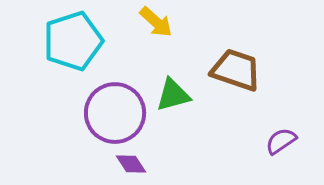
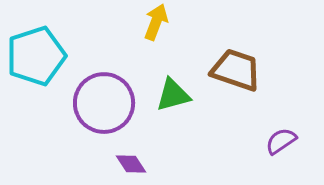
yellow arrow: rotated 111 degrees counterclockwise
cyan pentagon: moved 37 px left, 15 px down
purple circle: moved 11 px left, 10 px up
